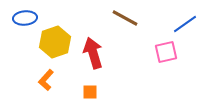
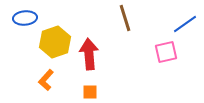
brown line: rotated 44 degrees clockwise
red arrow: moved 4 px left, 1 px down; rotated 12 degrees clockwise
